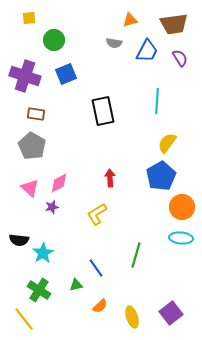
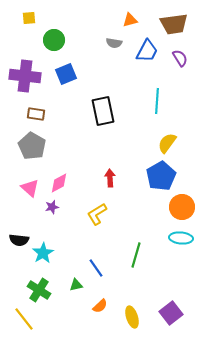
purple cross: rotated 12 degrees counterclockwise
